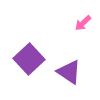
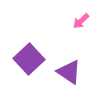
pink arrow: moved 2 px left, 2 px up
